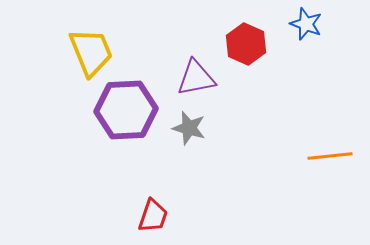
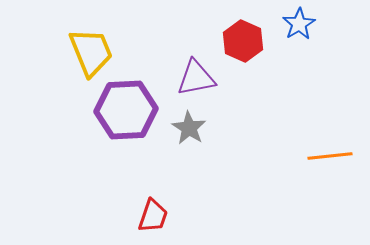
blue star: moved 7 px left; rotated 20 degrees clockwise
red hexagon: moved 3 px left, 3 px up
gray star: rotated 16 degrees clockwise
